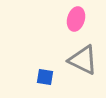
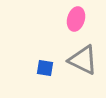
blue square: moved 9 px up
